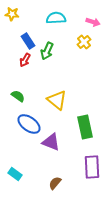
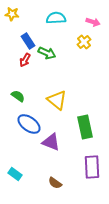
green arrow: moved 2 px down; rotated 90 degrees counterclockwise
brown semicircle: rotated 96 degrees counterclockwise
